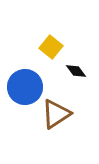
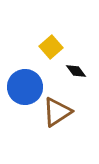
yellow square: rotated 10 degrees clockwise
brown triangle: moved 1 px right, 2 px up
